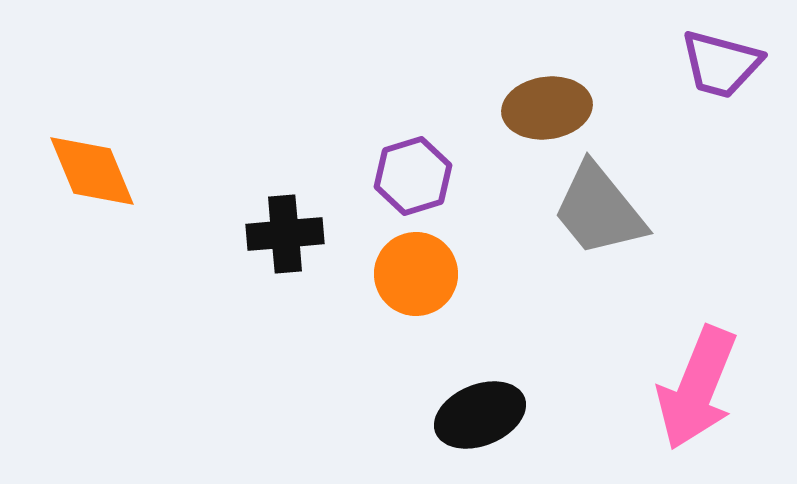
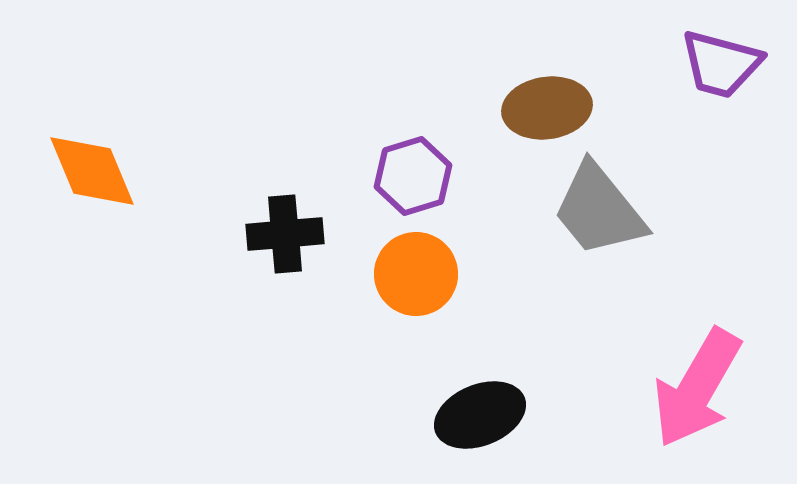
pink arrow: rotated 8 degrees clockwise
